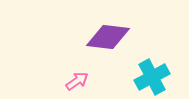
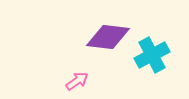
cyan cross: moved 22 px up
